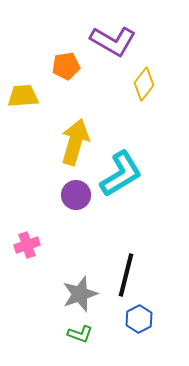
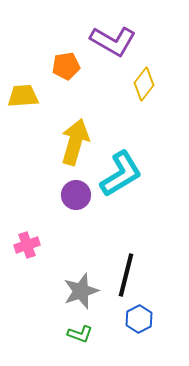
gray star: moved 1 px right, 3 px up
